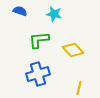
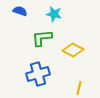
green L-shape: moved 3 px right, 2 px up
yellow diamond: rotated 20 degrees counterclockwise
